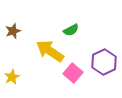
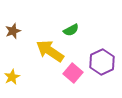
purple hexagon: moved 2 px left
